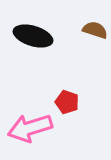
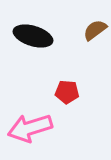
brown semicircle: rotated 55 degrees counterclockwise
red pentagon: moved 10 px up; rotated 15 degrees counterclockwise
